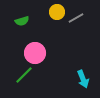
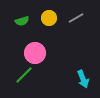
yellow circle: moved 8 px left, 6 px down
